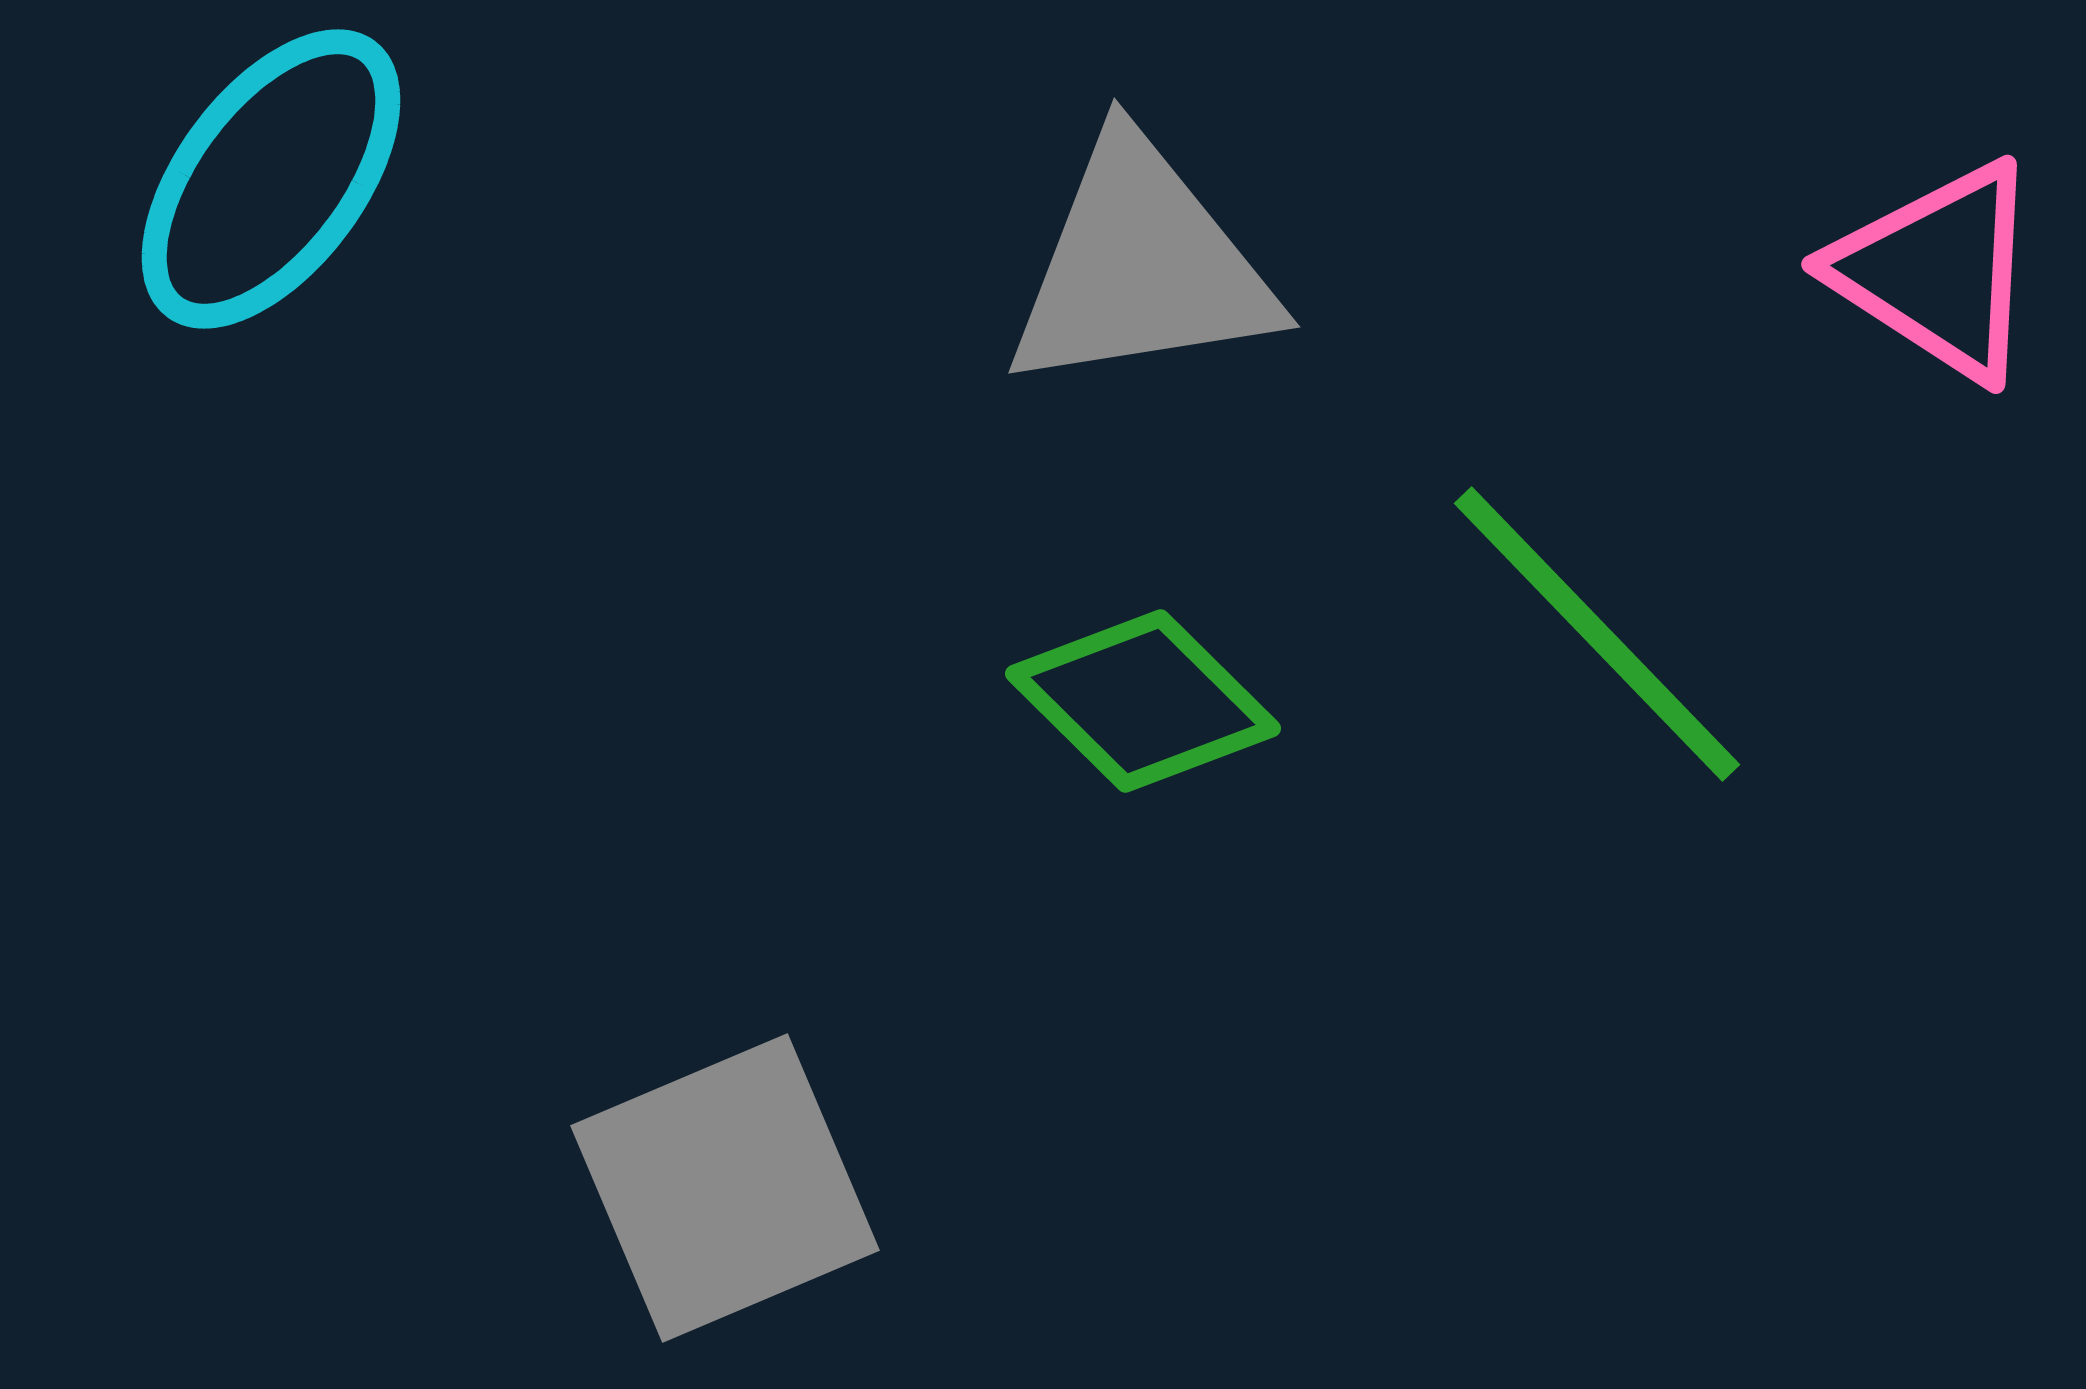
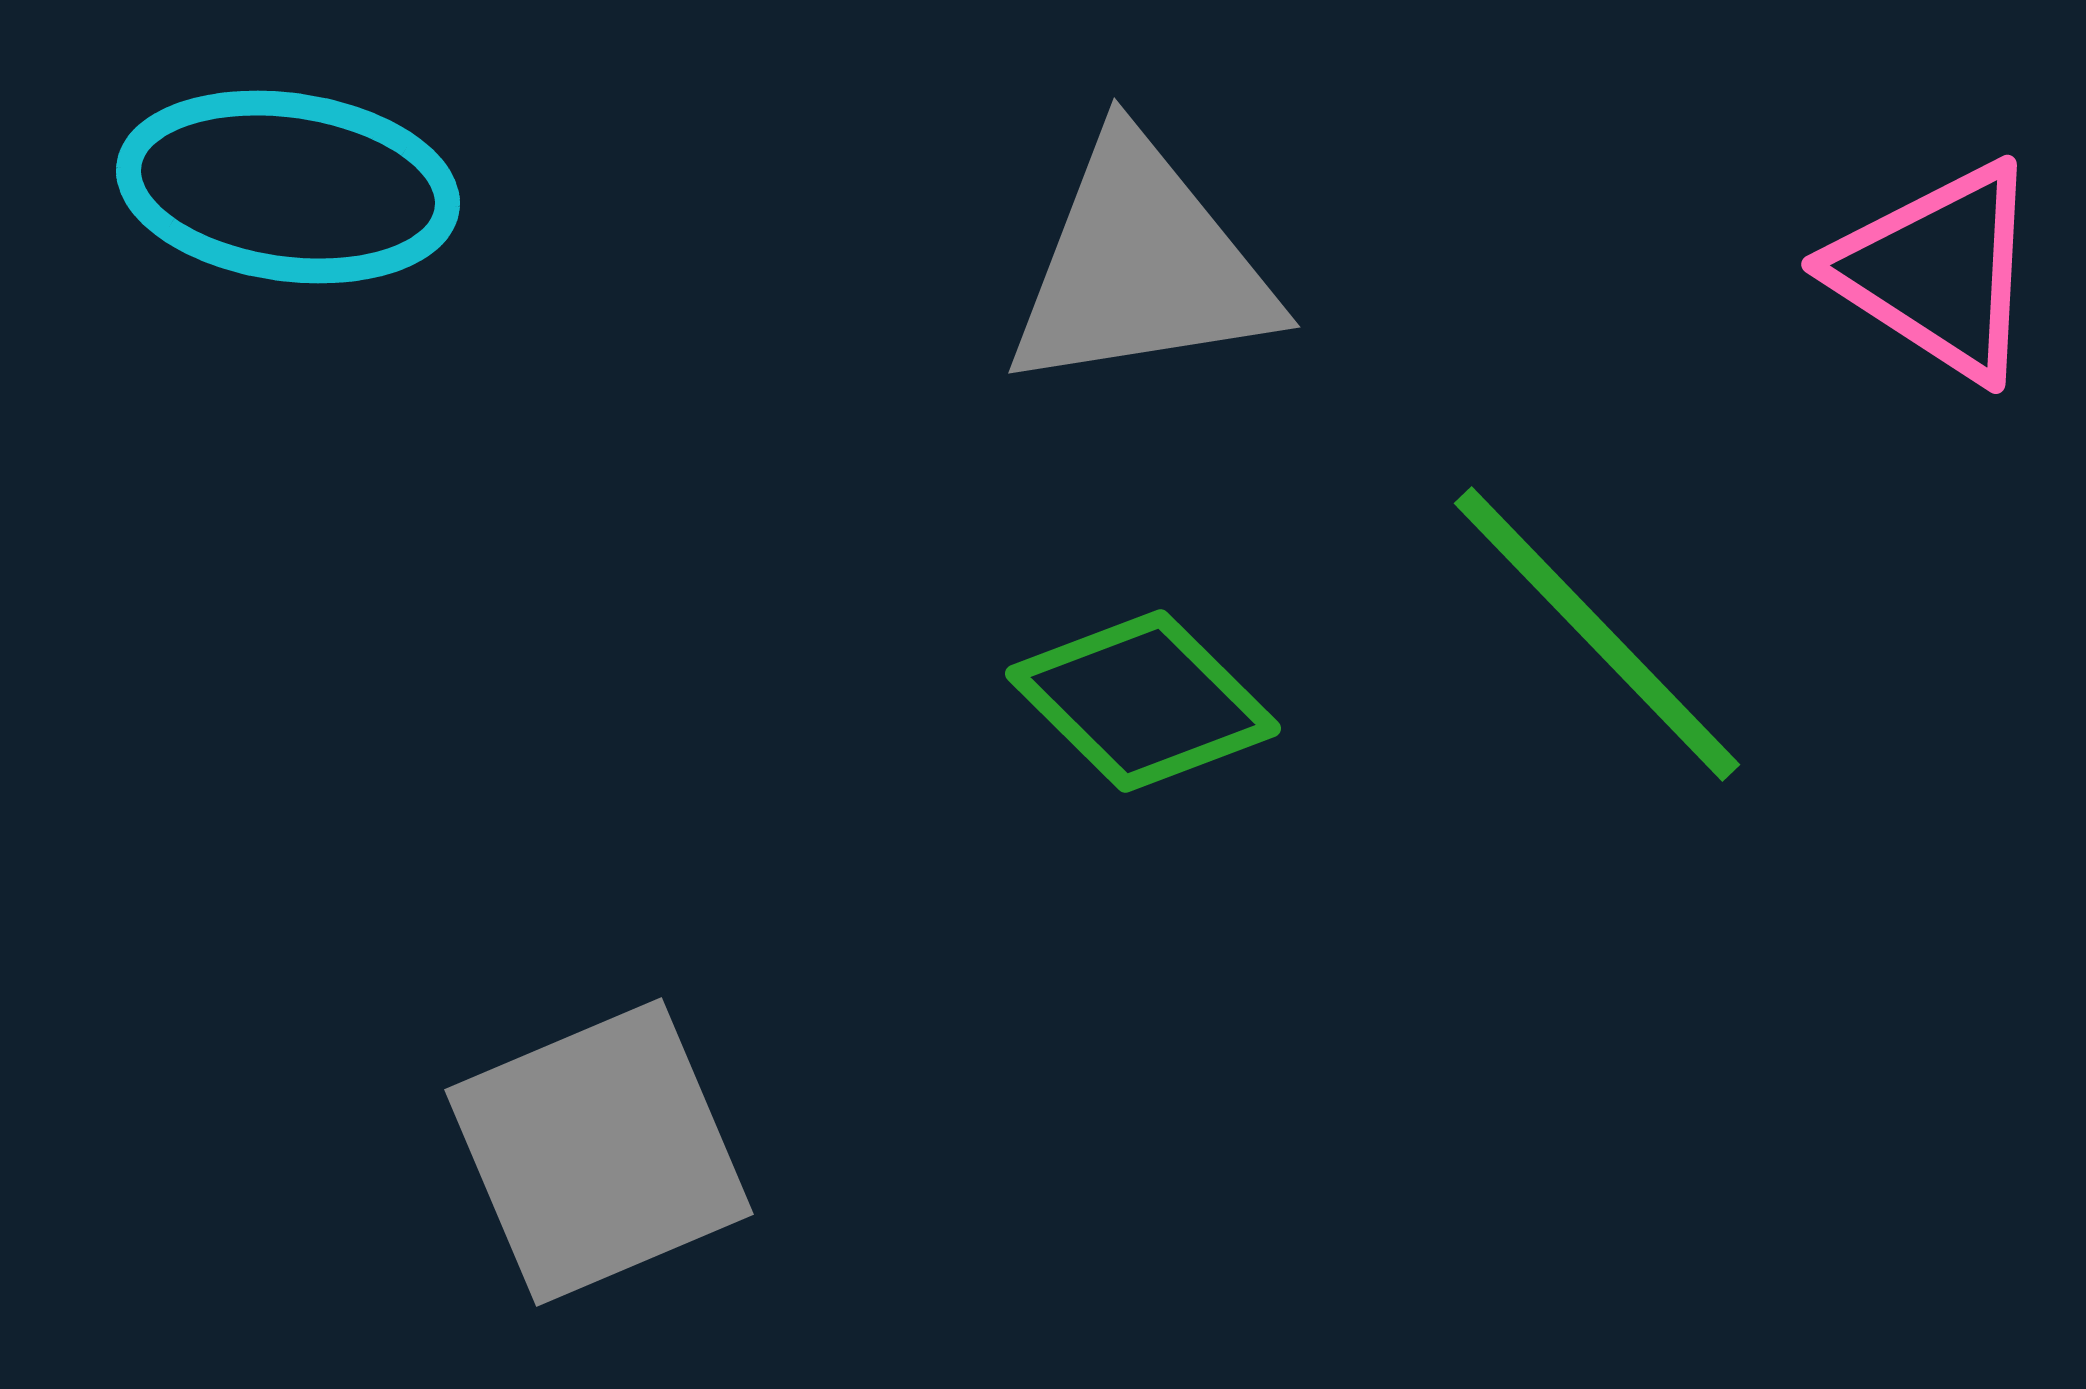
cyan ellipse: moved 17 px right, 8 px down; rotated 61 degrees clockwise
gray square: moved 126 px left, 36 px up
